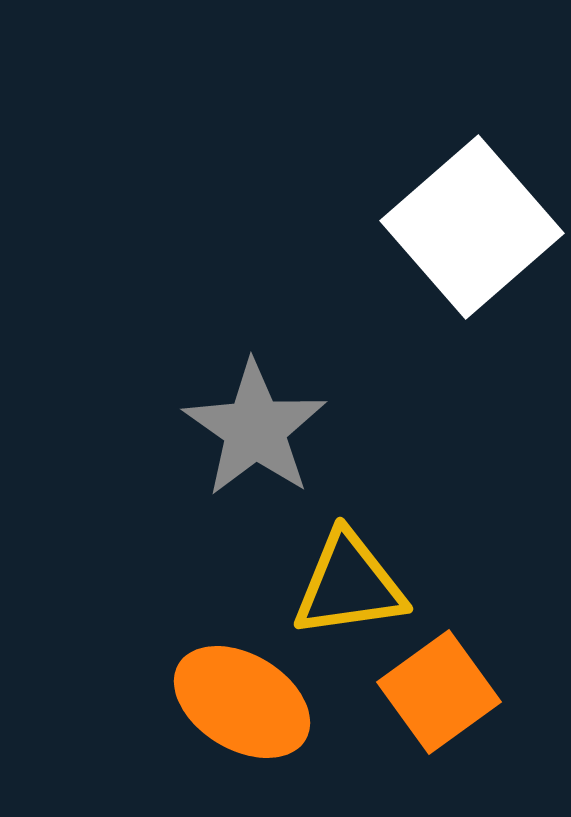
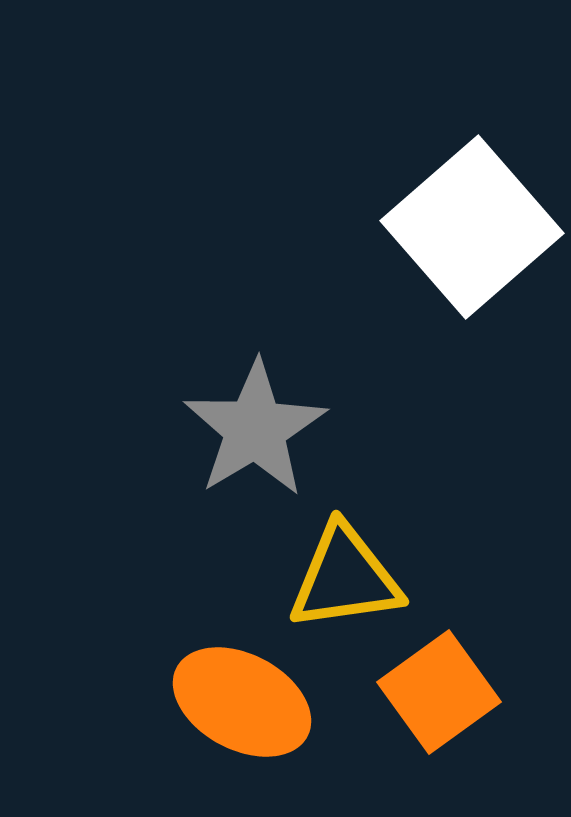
gray star: rotated 6 degrees clockwise
yellow triangle: moved 4 px left, 7 px up
orange ellipse: rotated 3 degrees counterclockwise
